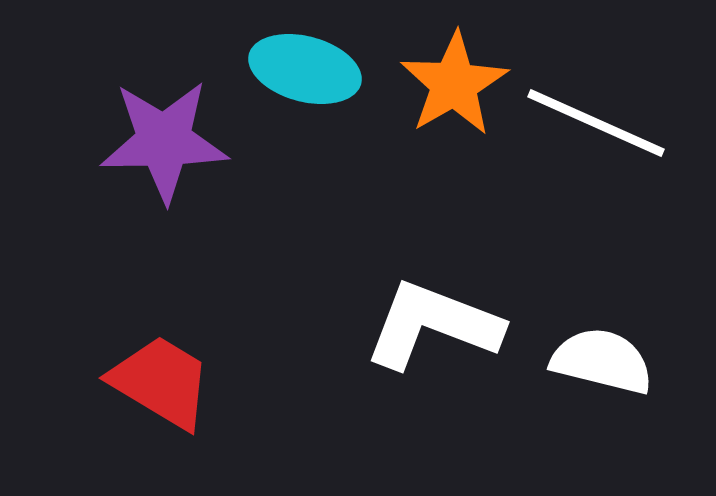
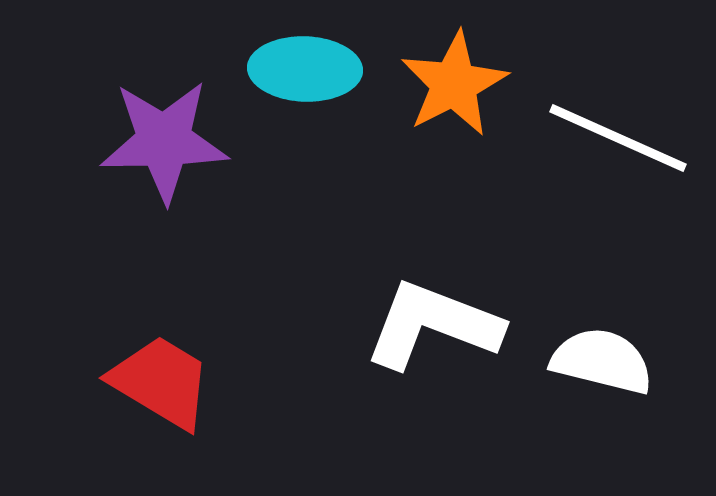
cyan ellipse: rotated 13 degrees counterclockwise
orange star: rotated 3 degrees clockwise
white line: moved 22 px right, 15 px down
